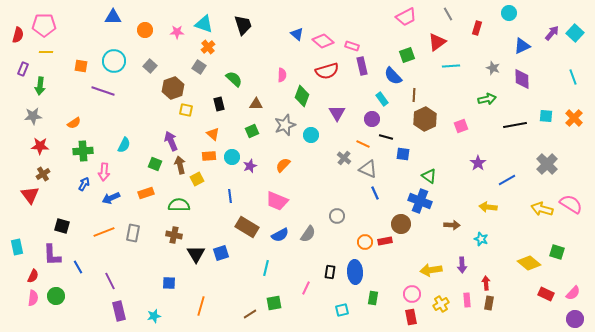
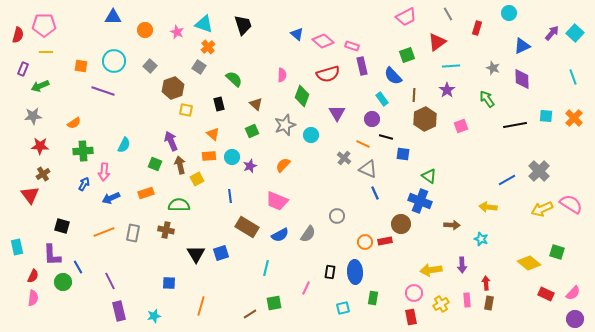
pink star at (177, 32): rotated 24 degrees clockwise
red semicircle at (327, 71): moved 1 px right, 3 px down
green arrow at (40, 86): rotated 60 degrees clockwise
green arrow at (487, 99): rotated 114 degrees counterclockwise
brown triangle at (256, 104): rotated 40 degrees clockwise
purple star at (478, 163): moved 31 px left, 73 px up
gray cross at (547, 164): moved 8 px left, 7 px down
yellow arrow at (542, 209): rotated 40 degrees counterclockwise
brown cross at (174, 235): moved 8 px left, 5 px up
pink circle at (412, 294): moved 2 px right, 1 px up
green circle at (56, 296): moved 7 px right, 14 px up
cyan square at (342, 310): moved 1 px right, 2 px up
